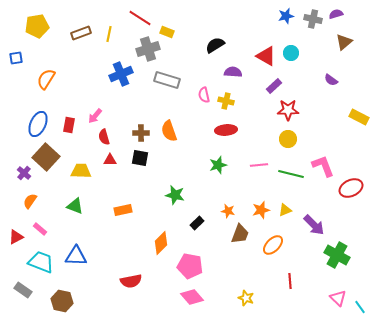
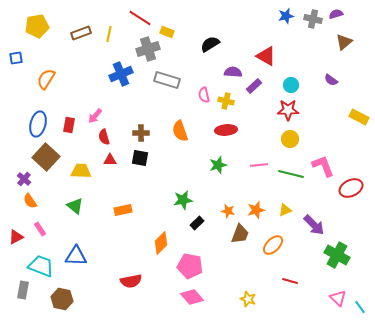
black semicircle at (215, 45): moved 5 px left, 1 px up
cyan circle at (291, 53): moved 32 px down
purple rectangle at (274, 86): moved 20 px left
blue ellipse at (38, 124): rotated 10 degrees counterclockwise
orange semicircle at (169, 131): moved 11 px right
yellow circle at (288, 139): moved 2 px right
purple cross at (24, 173): moved 6 px down
green star at (175, 195): moved 8 px right, 5 px down; rotated 24 degrees counterclockwise
orange semicircle at (30, 201): rotated 70 degrees counterclockwise
green triangle at (75, 206): rotated 18 degrees clockwise
orange star at (261, 210): moved 5 px left
pink rectangle at (40, 229): rotated 16 degrees clockwise
cyan trapezoid at (41, 262): moved 4 px down
red line at (290, 281): rotated 70 degrees counterclockwise
gray rectangle at (23, 290): rotated 66 degrees clockwise
yellow star at (246, 298): moved 2 px right, 1 px down
brown hexagon at (62, 301): moved 2 px up
